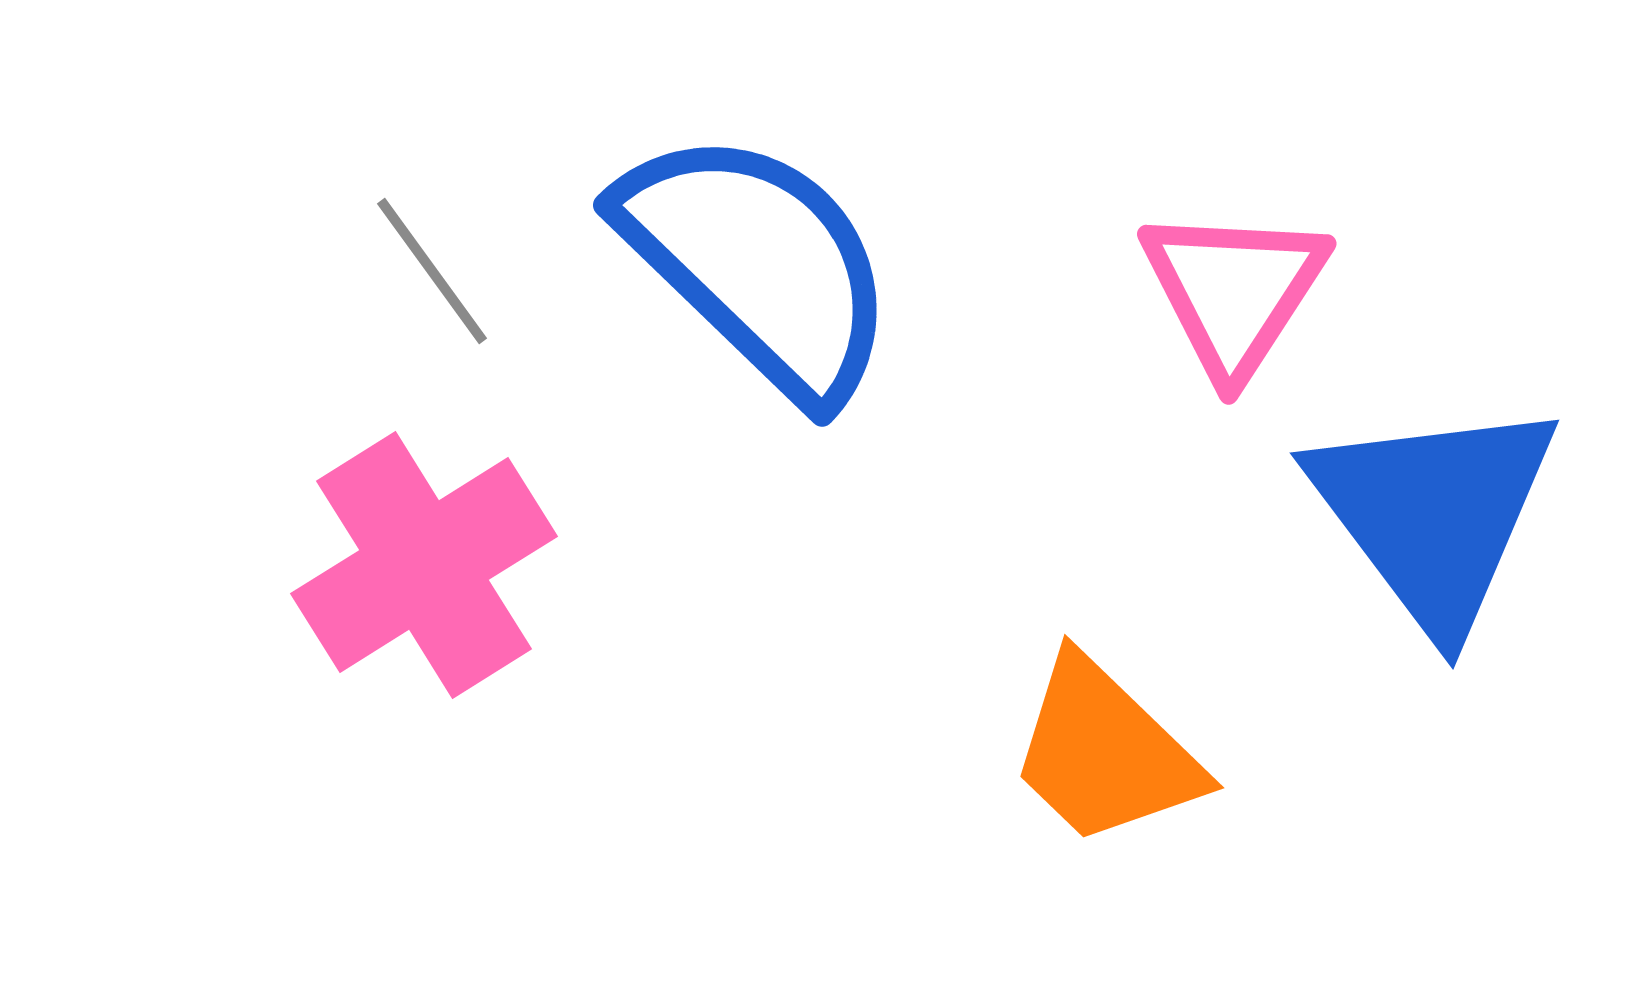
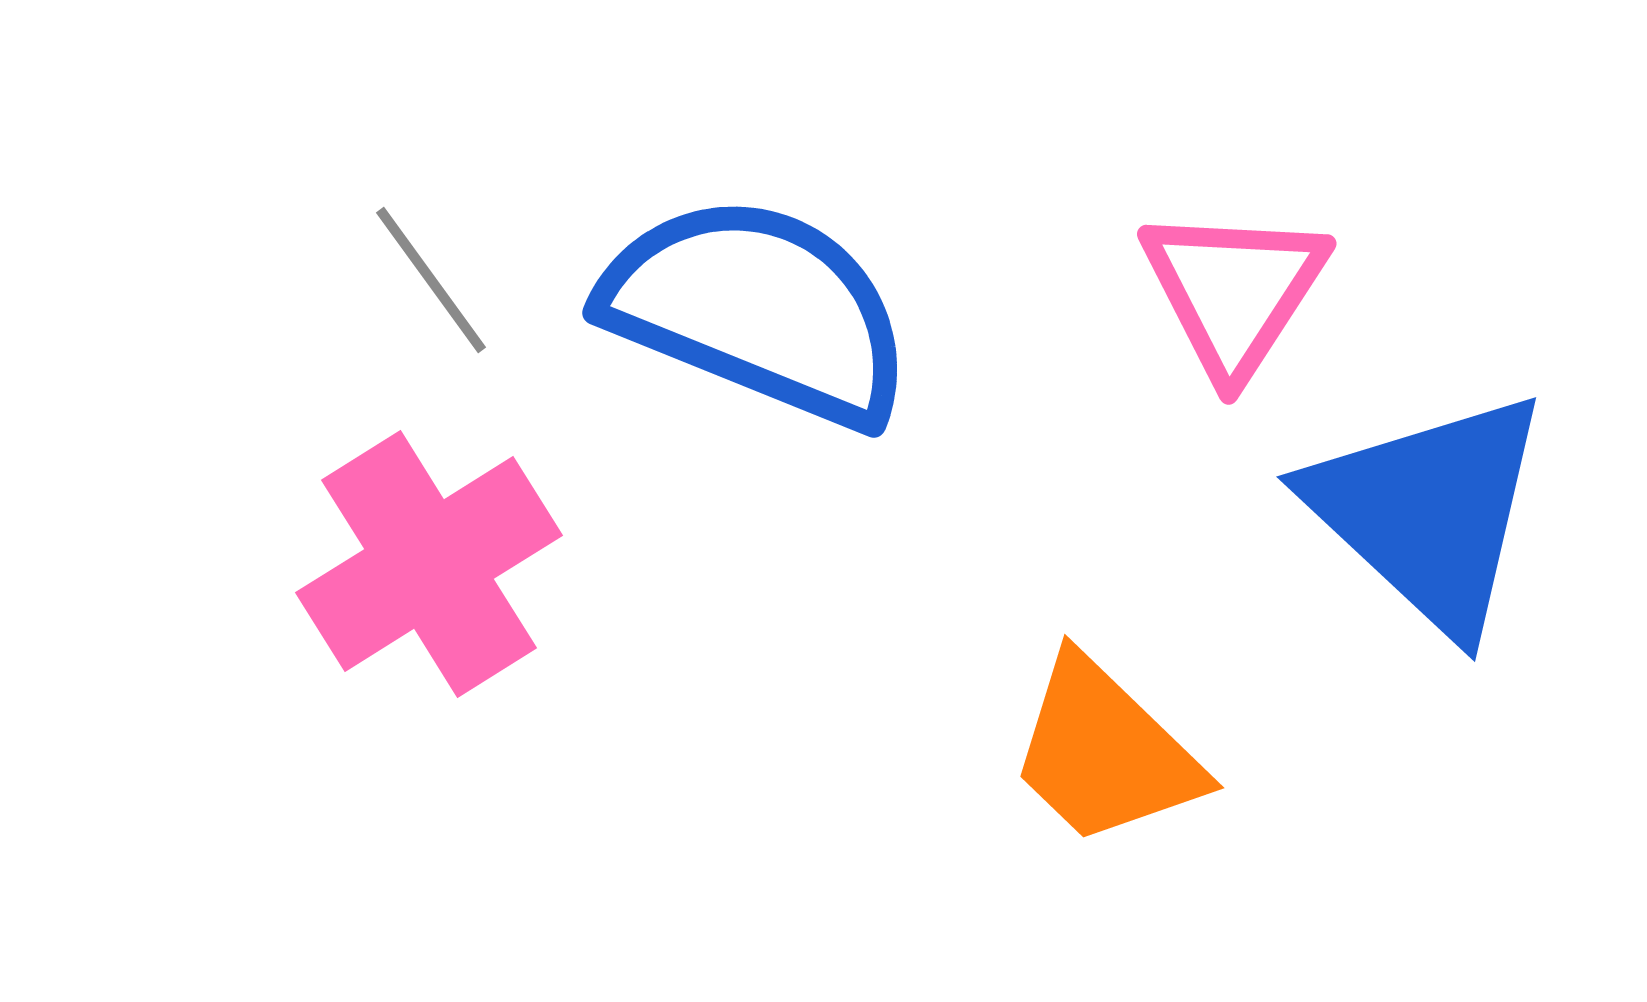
blue semicircle: moved 46 px down; rotated 22 degrees counterclockwise
gray line: moved 1 px left, 9 px down
blue triangle: moved 5 px left, 2 px up; rotated 10 degrees counterclockwise
pink cross: moved 5 px right, 1 px up
